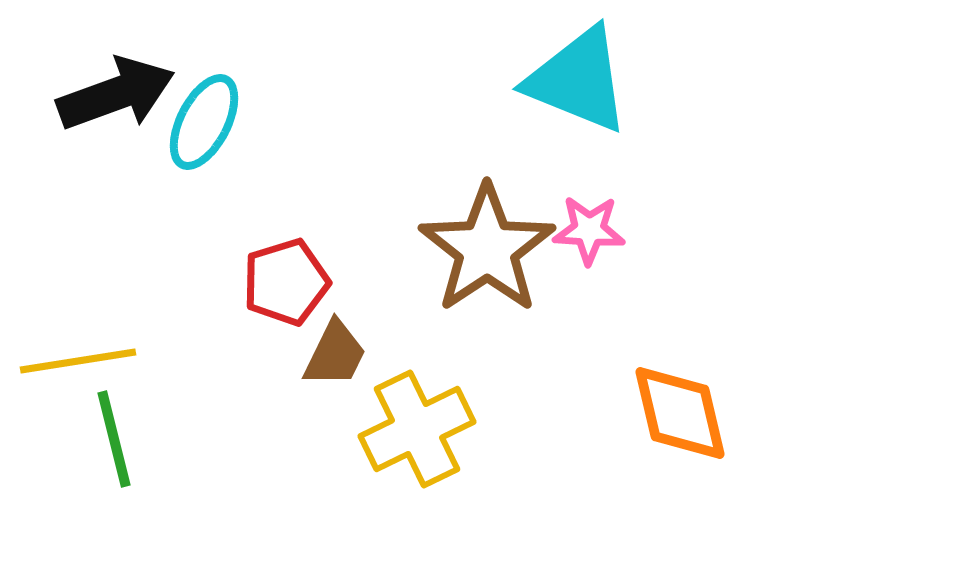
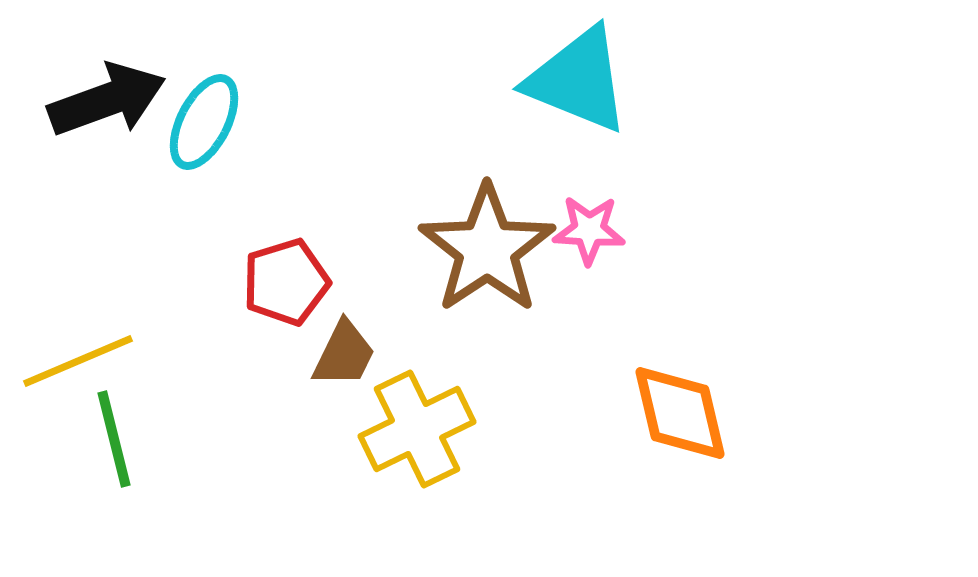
black arrow: moved 9 px left, 6 px down
brown trapezoid: moved 9 px right
yellow line: rotated 14 degrees counterclockwise
